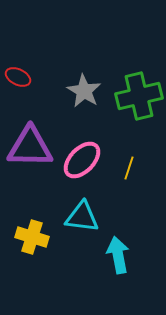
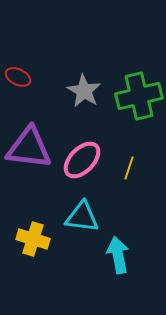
purple triangle: moved 1 px left, 1 px down; rotated 6 degrees clockwise
yellow cross: moved 1 px right, 2 px down
